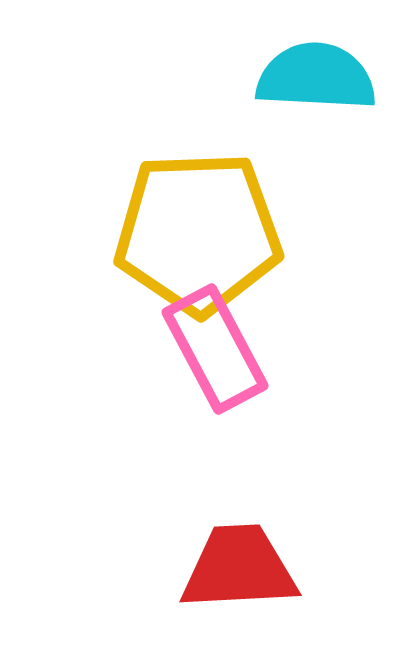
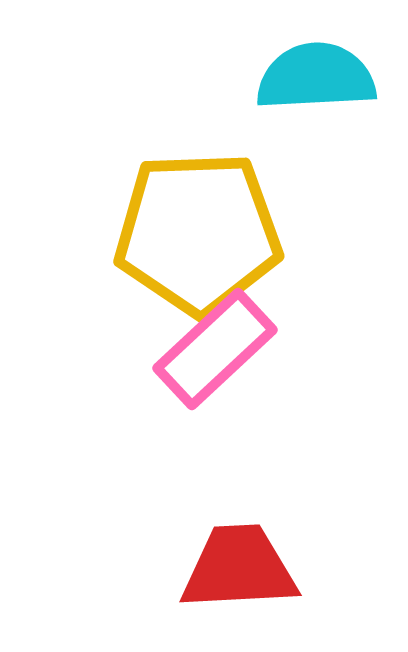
cyan semicircle: rotated 6 degrees counterclockwise
pink rectangle: rotated 75 degrees clockwise
